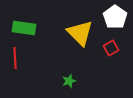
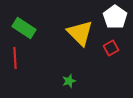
green rectangle: rotated 25 degrees clockwise
